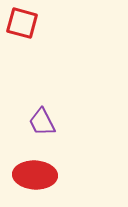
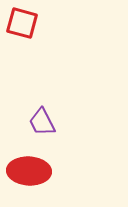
red ellipse: moved 6 px left, 4 px up
